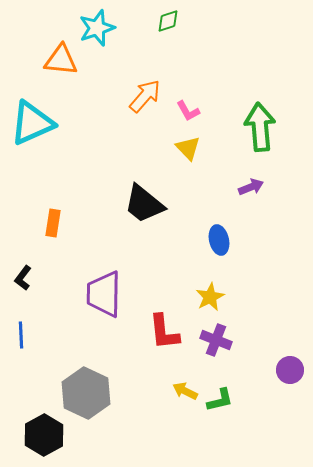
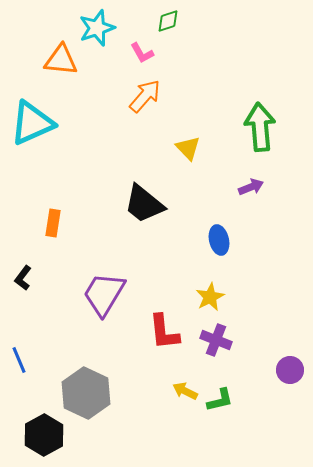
pink L-shape: moved 46 px left, 58 px up
purple trapezoid: rotated 30 degrees clockwise
blue line: moved 2 px left, 25 px down; rotated 20 degrees counterclockwise
